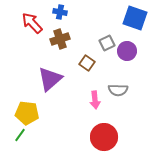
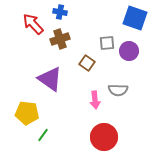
red arrow: moved 1 px right, 1 px down
gray square: rotated 21 degrees clockwise
purple circle: moved 2 px right
purple triangle: rotated 44 degrees counterclockwise
green line: moved 23 px right
